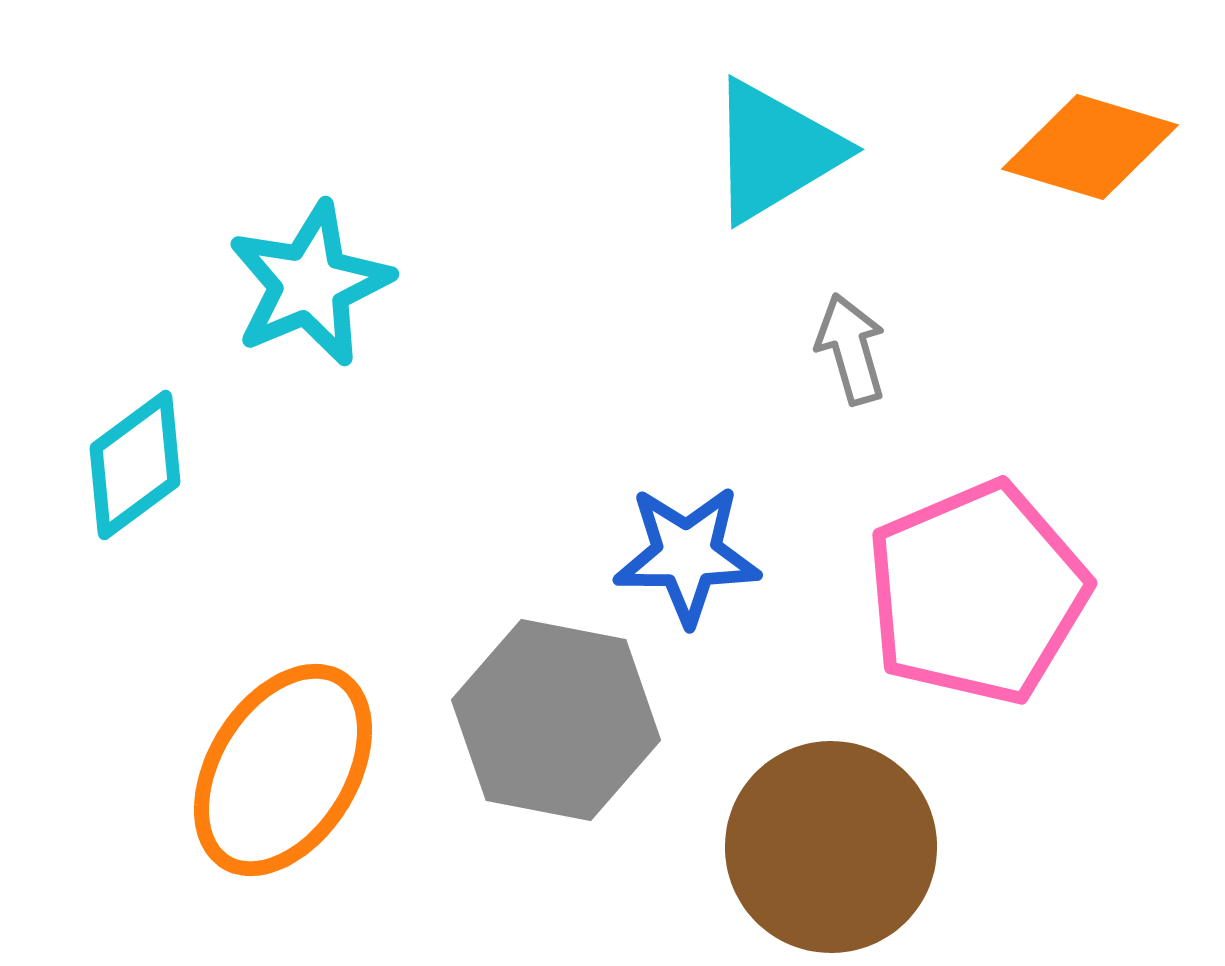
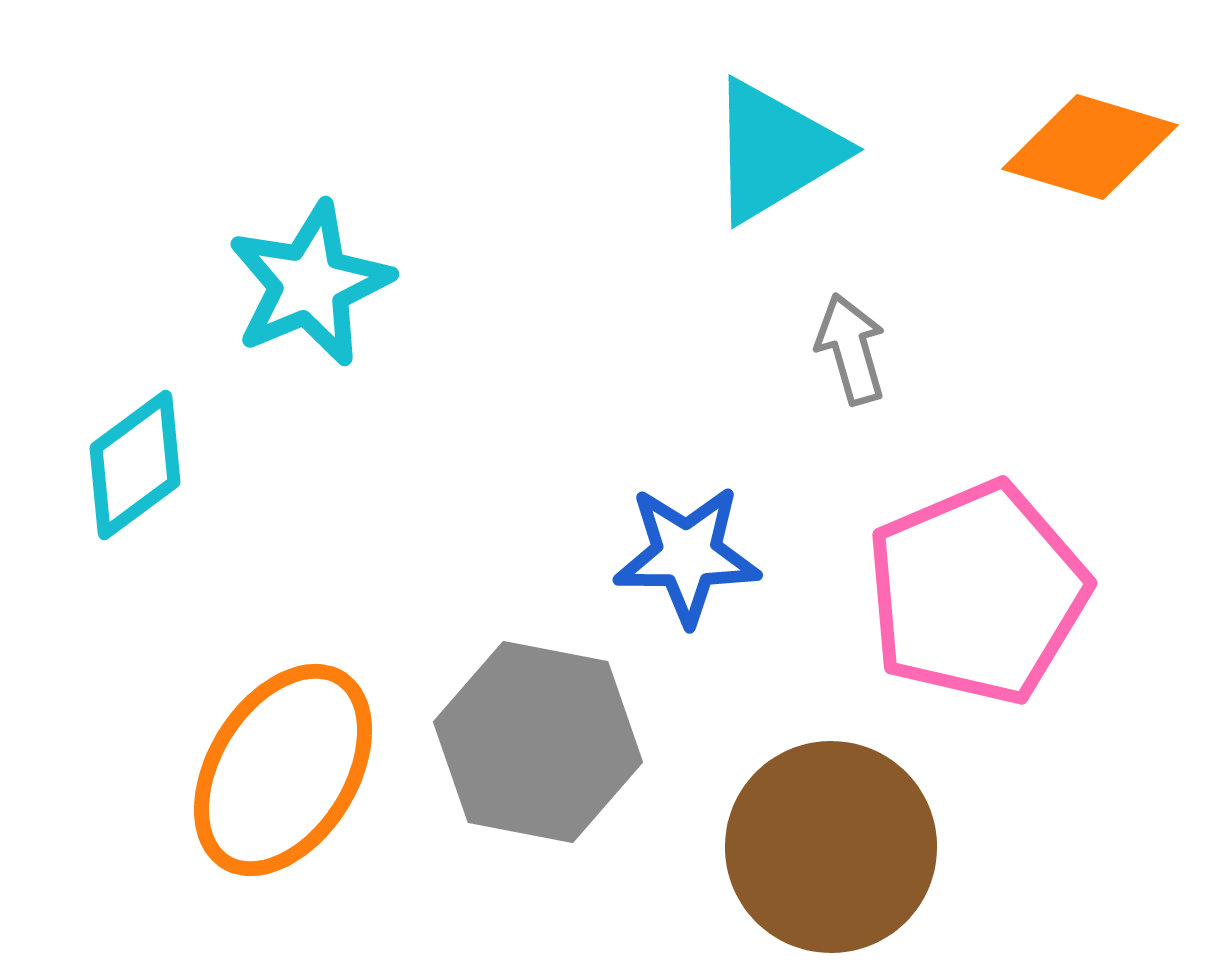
gray hexagon: moved 18 px left, 22 px down
